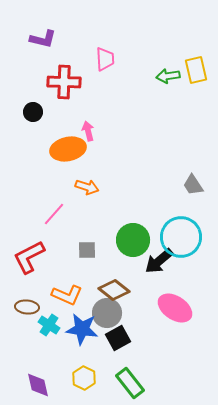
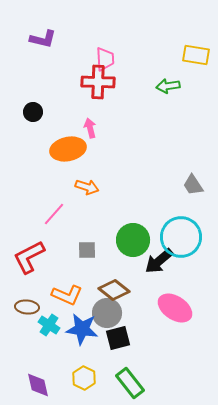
yellow rectangle: moved 15 px up; rotated 68 degrees counterclockwise
green arrow: moved 10 px down
red cross: moved 34 px right
pink arrow: moved 2 px right, 3 px up
black square: rotated 15 degrees clockwise
